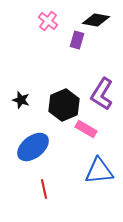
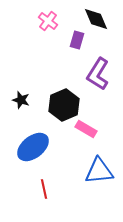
black diamond: moved 1 px up; rotated 56 degrees clockwise
purple L-shape: moved 4 px left, 20 px up
